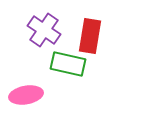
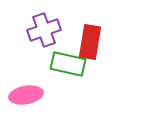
purple cross: rotated 36 degrees clockwise
red rectangle: moved 6 px down
